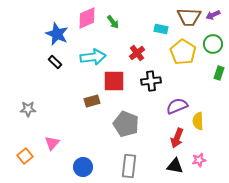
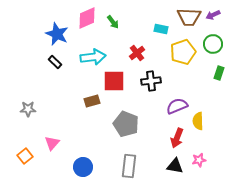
yellow pentagon: rotated 20 degrees clockwise
